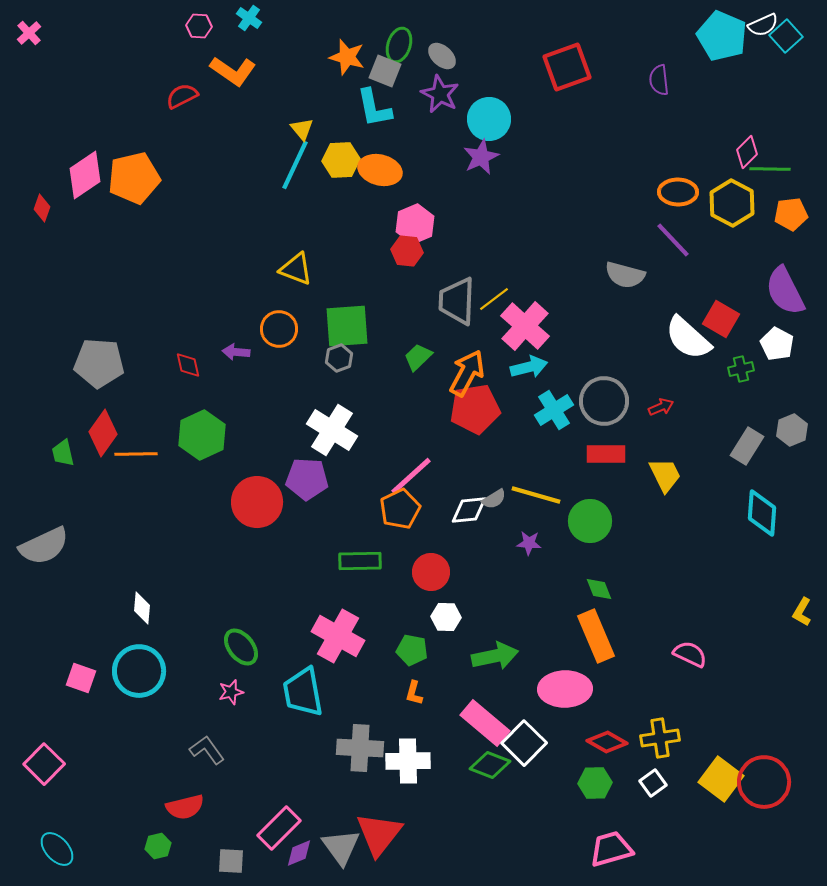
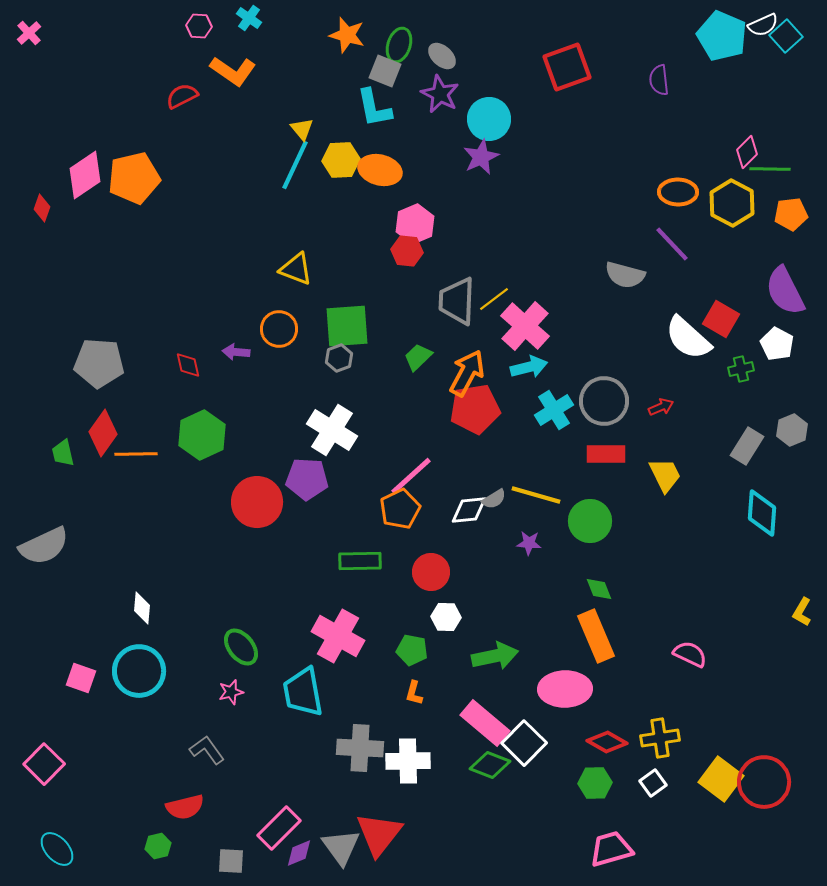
orange star at (347, 57): moved 22 px up
purple line at (673, 240): moved 1 px left, 4 px down
